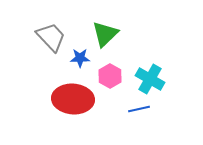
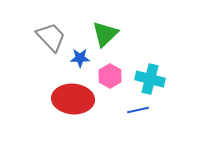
cyan cross: rotated 16 degrees counterclockwise
blue line: moved 1 px left, 1 px down
